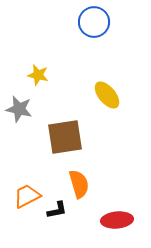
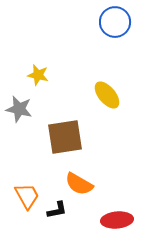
blue circle: moved 21 px right
orange semicircle: rotated 136 degrees clockwise
orange trapezoid: rotated 88 degrees clockwise
